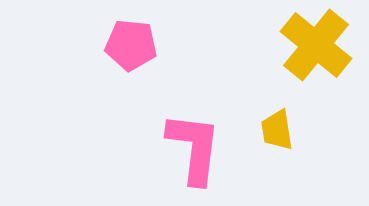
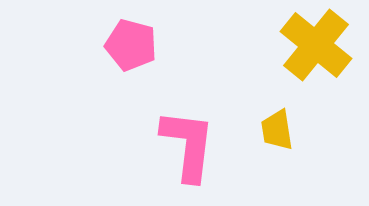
pink pentagon: rotated 9 degrees clockwise
pink L-shape: moved 6 px left, 3 px up
